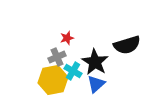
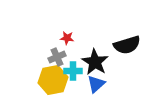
red star: rotated 24 degrees clockwise
cyan cross: rotated 30 degrees counterclockwise
